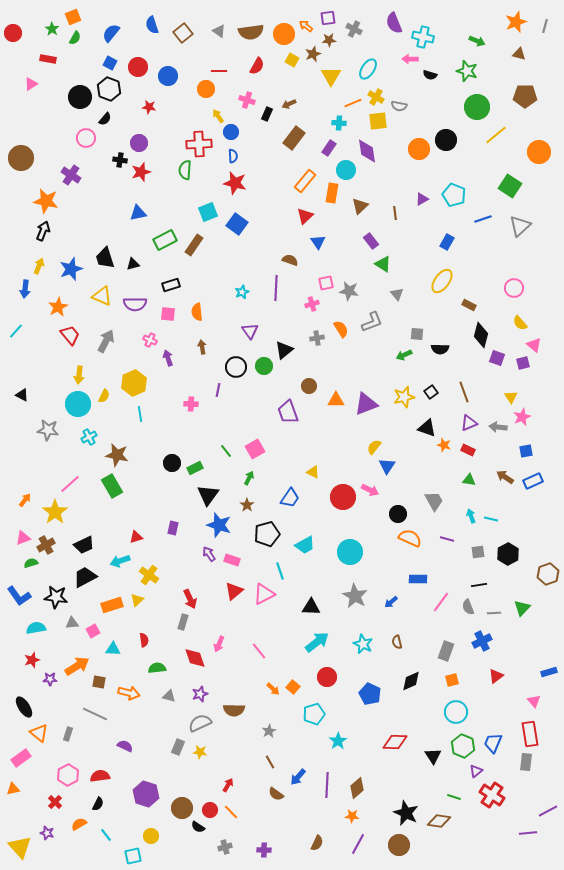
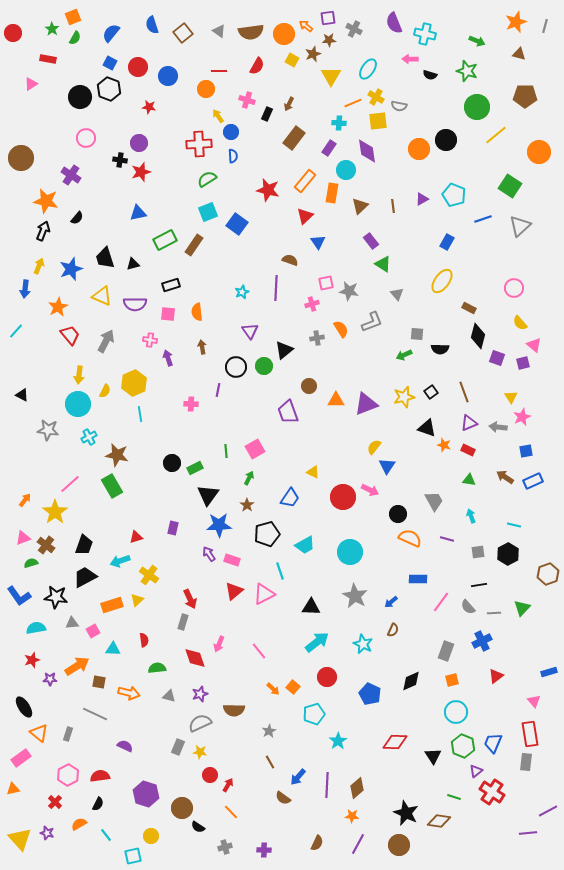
cyan cross at (423, 37): moved 2 px right, 3 px up
brown arrow at (289, 104): rotated 40 degrees counterclockwise
black semicircle at (105, 119): moved 28 px left, 99 px down
green semicircle at (185, 170): moved 22 px right, 9 px down; rotated 54 degrees clockwise
red star at (235, 183): moved 33 px right, 7 px down
brown line at (395, 213): moved 2 px left, 7 px up
brown rectangle at (469, 305): moved 3 px down
black diamond at (481, 335): moved 3 px left, 1 px down
pink cross at (150, 340): rotated 16 degrees counterclockwise
yellow semicircle at (104, 396): moved 1 px right, 5 px up
green line at (226, 451): rotated 32 degrees clockwise
cyan line at (491, 519): moved 23 px right, 6 px down
blue star at (219, 525): rotated 20 degrees counterclockwise
brown cross at (46, 545): rotated 24 degrees counterclockwise
black trapezoid at (84, 545): rotated 45 degrees counterclockwise
gray semicircle at (468, 607): rotated 21 degrees counterclockwise
brown semicircle at (397, 642): moved 4 px left, 12 px up; rotated 144 degrees counterclockwise
brown semicircle at (276, 794): moved 7 px right, 4 px down
red cross at (492, 795): moved 3 px up
red circle at (210, 810): moved 35 px up
yellow triangle at (20, 847): moved 8 px up
